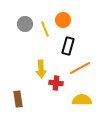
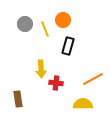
orange line: moved 13 px right, 11 px down
yellow semicircle: moved 1 px right, 4 px down
